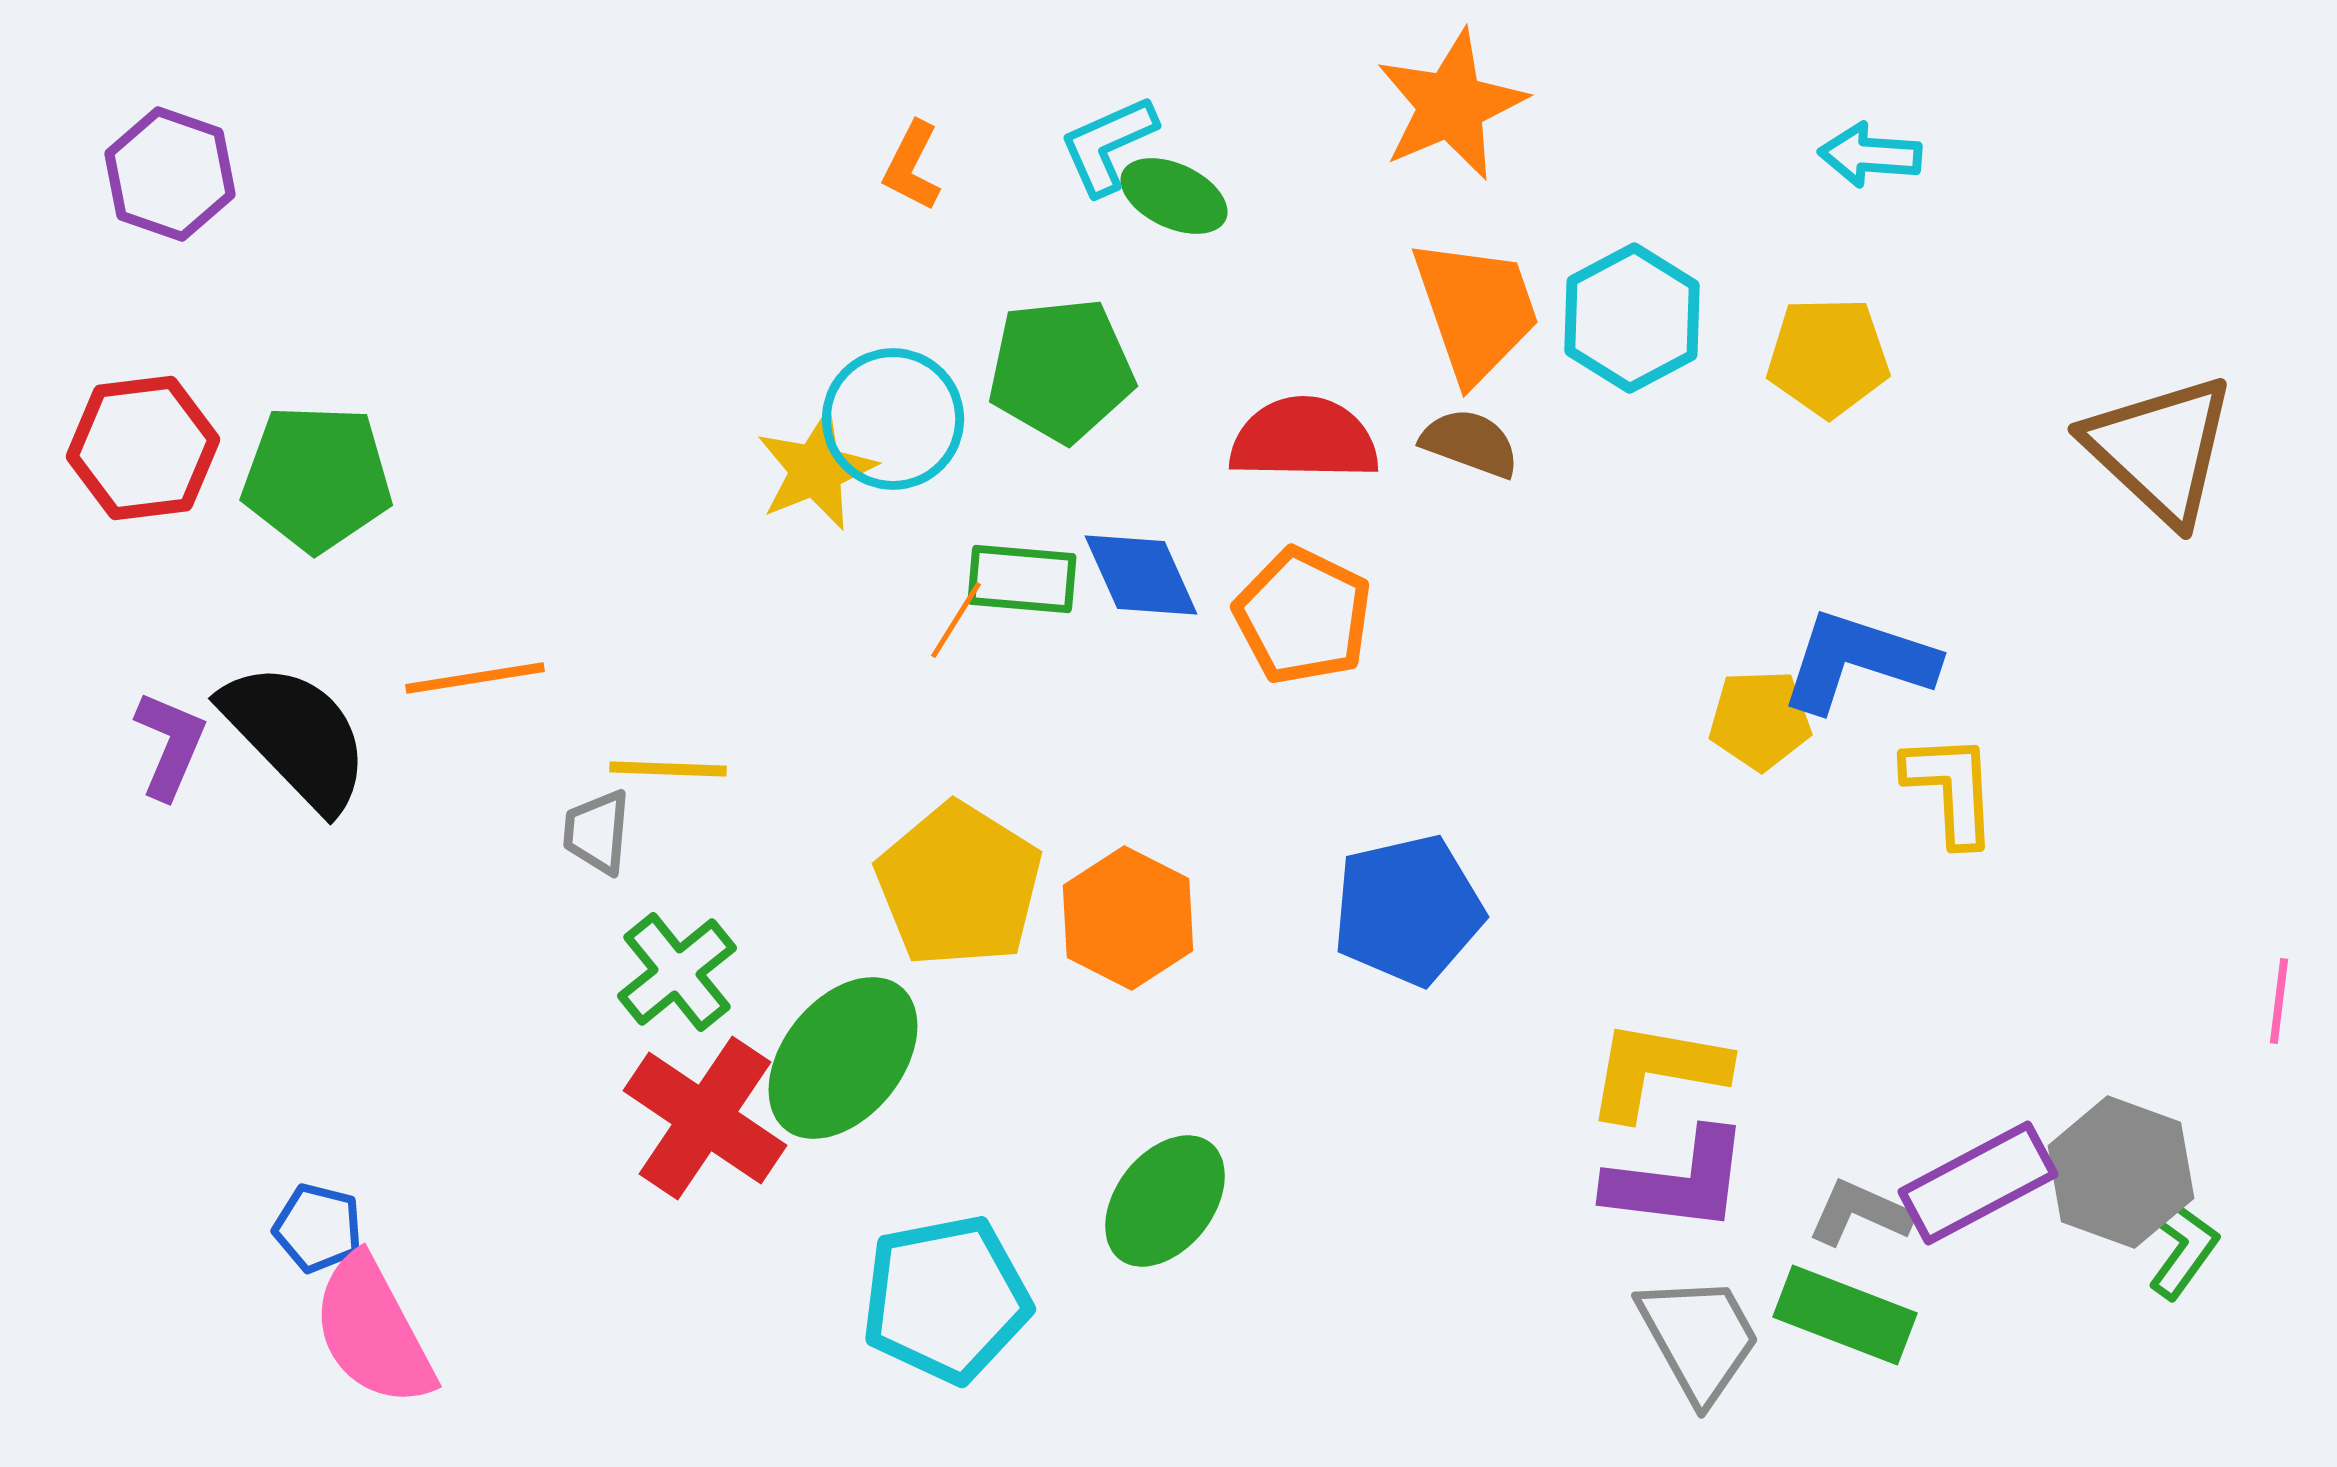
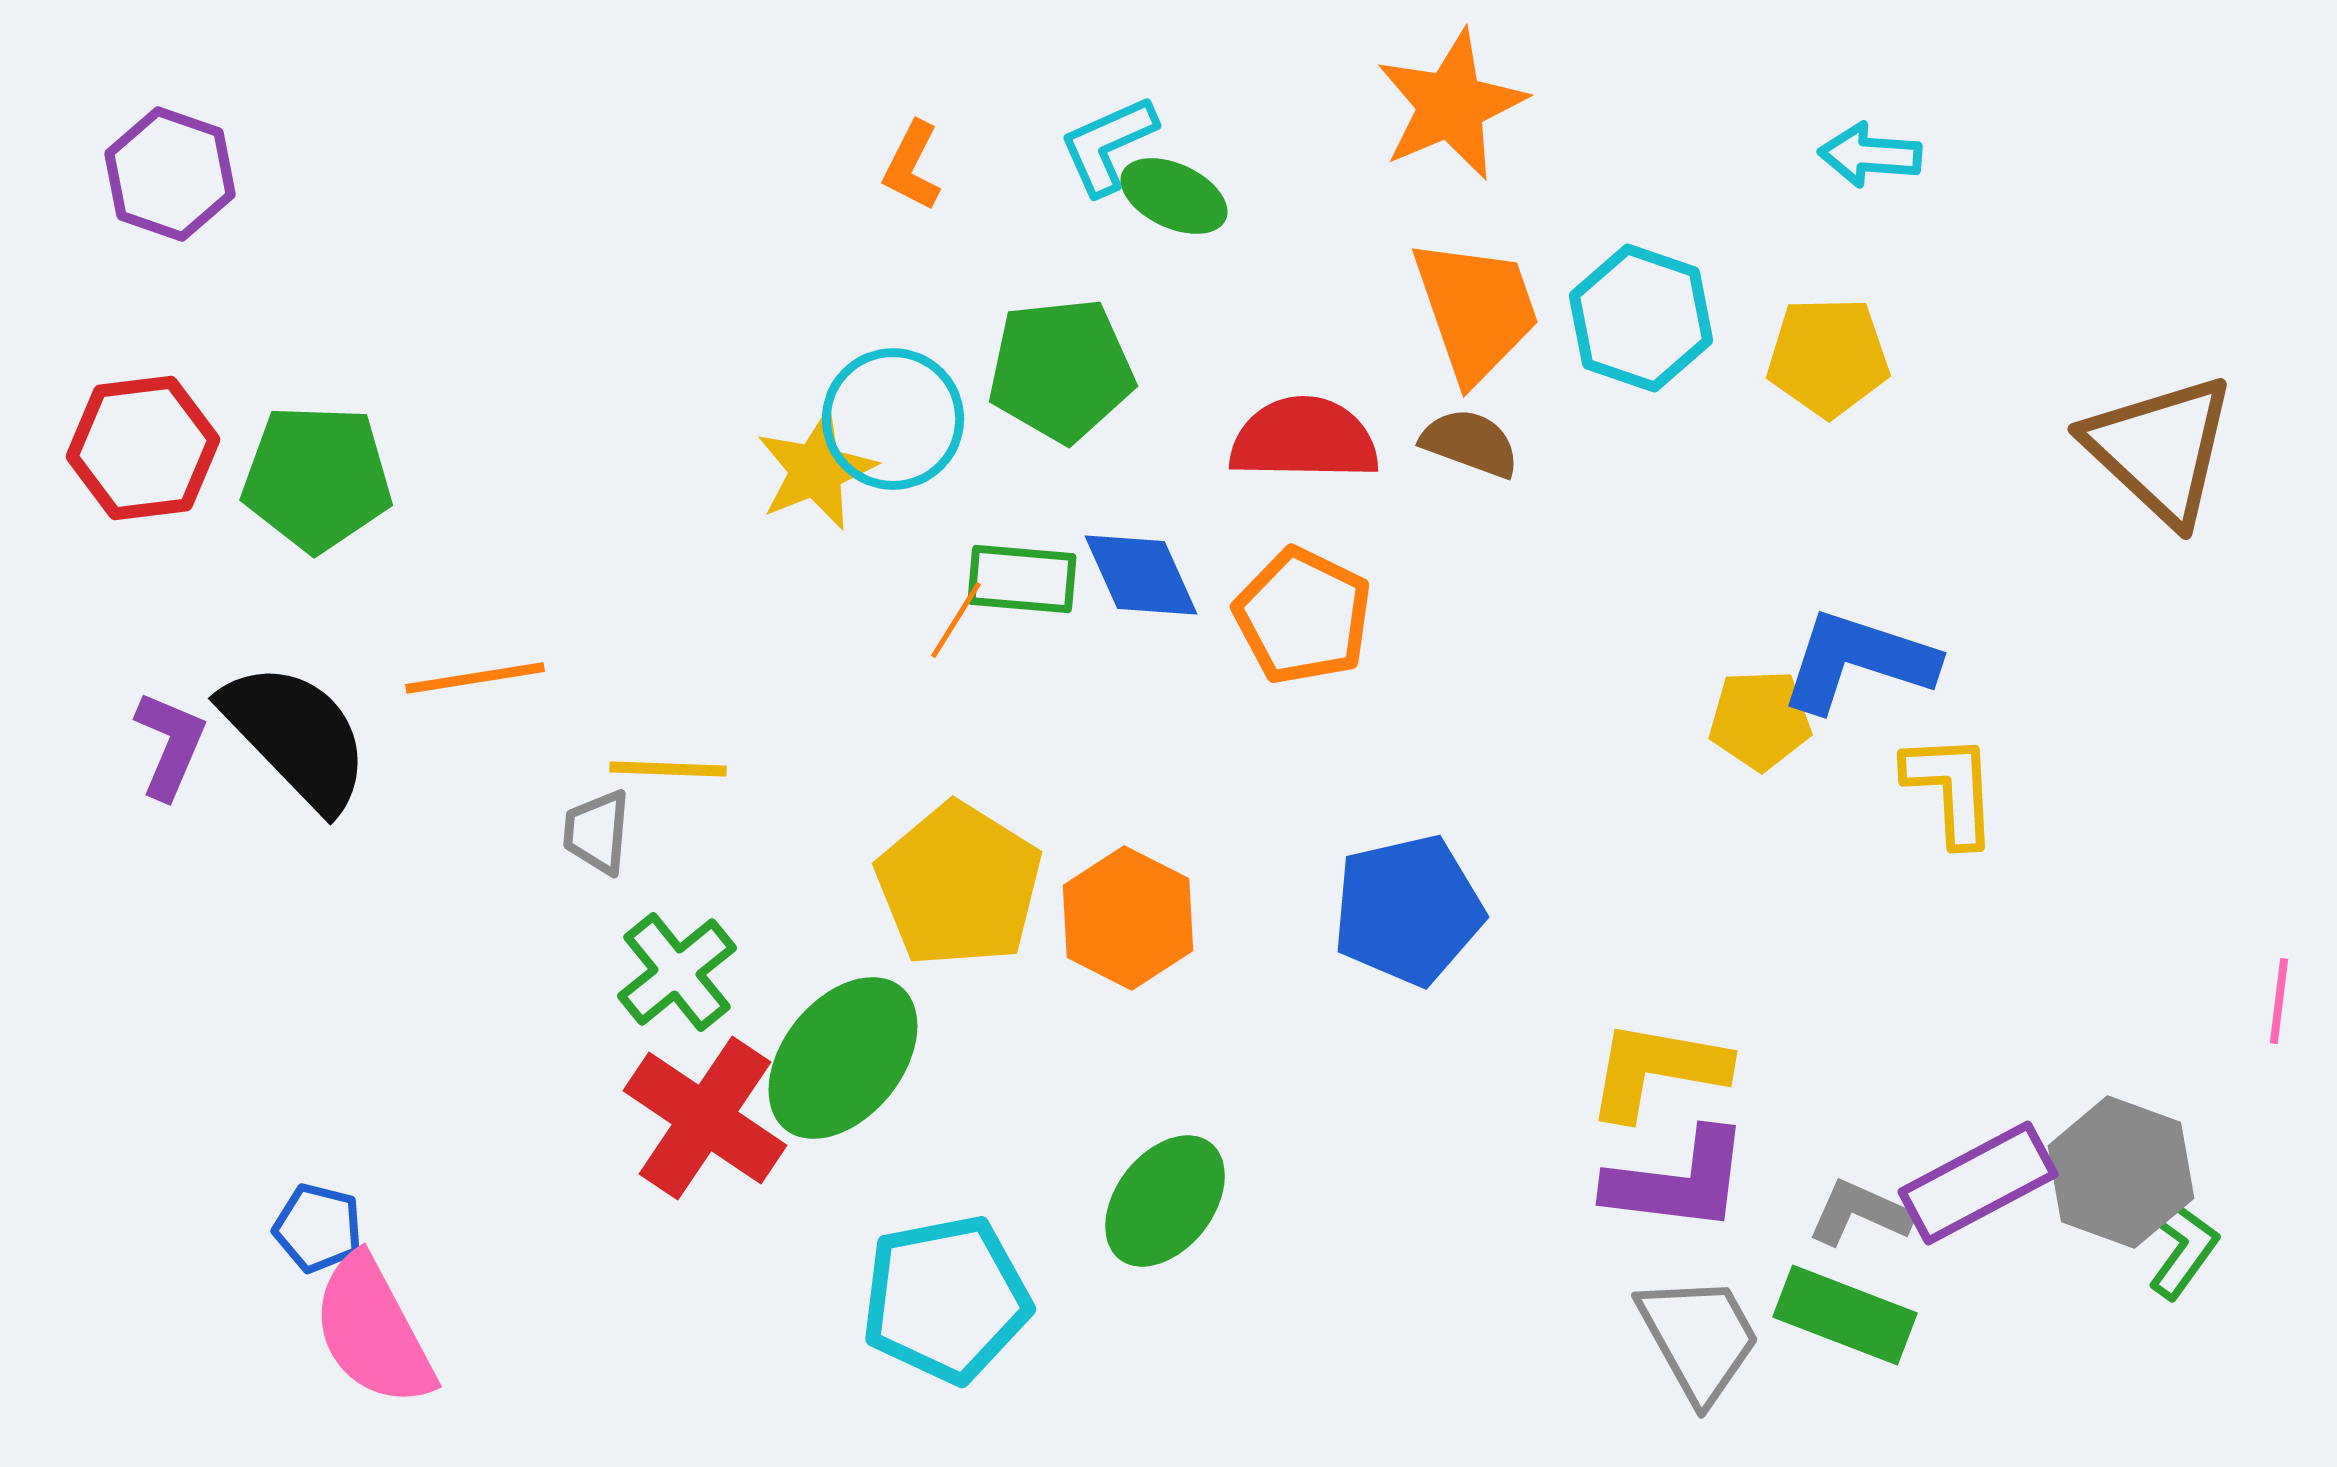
cyan hexagon at (1632, 318): moved 9 px right; rotated 13 degrees counterclockwise
